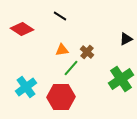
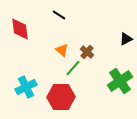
black line: moved 1 px left, 1 px up
red diamond: moved 2 px left; rotated 50 degrees clockwise
orange triangle: rotated 48 degrees clockwise
green line: moved 2 px right
green cross: moved 1 px left, 2 px down
cyan cross: rotated 10 degrees clockwise
